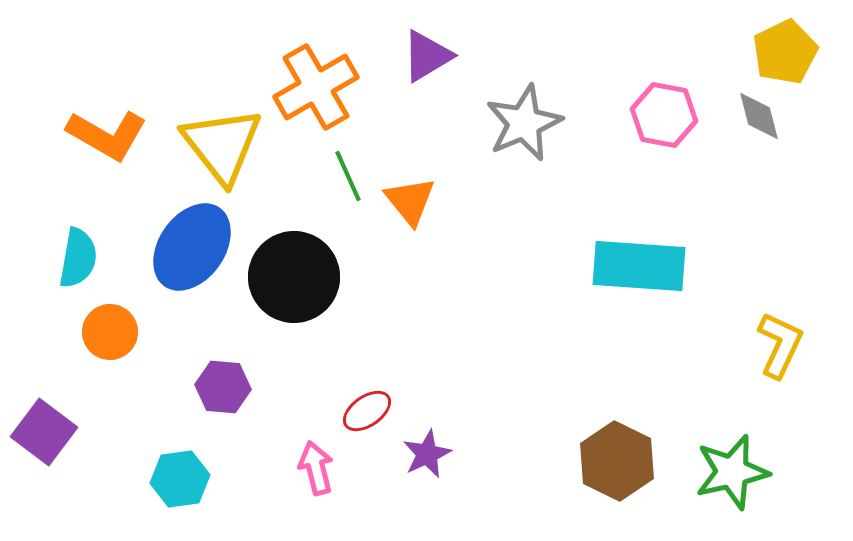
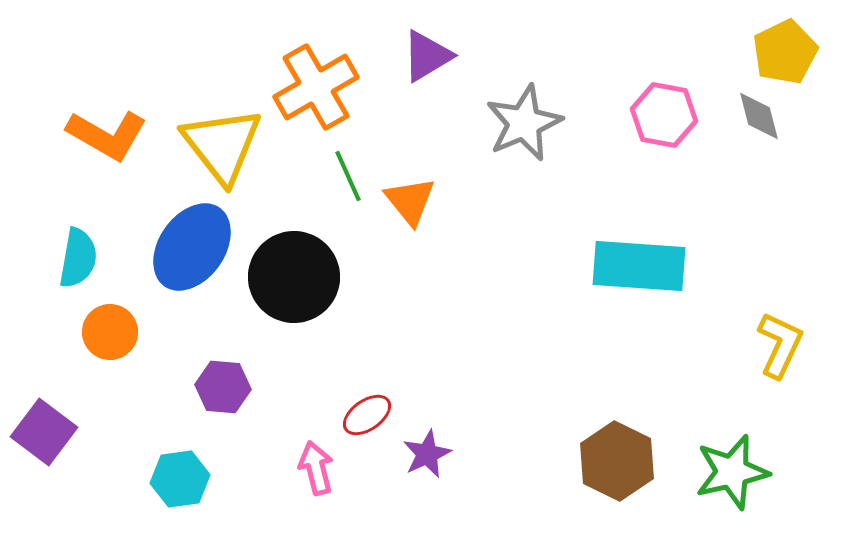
red ellipse: moved 4 px down
